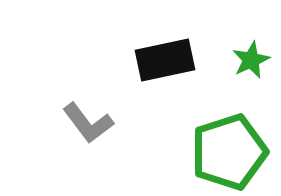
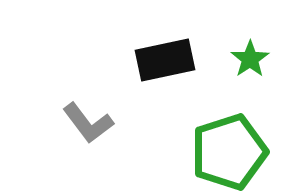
green star: moved 1 px left, 1 px up; rotated 9 degrees counterclockwise
